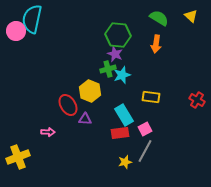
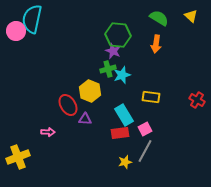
purple star: moved 2 px left, 3 px up
